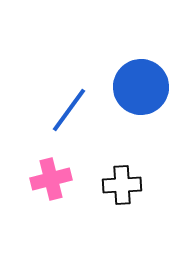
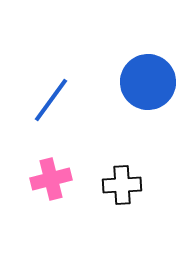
blue circle: moved 7 px right, 5 px up
blue line: moved 18 px left, 10 px up
